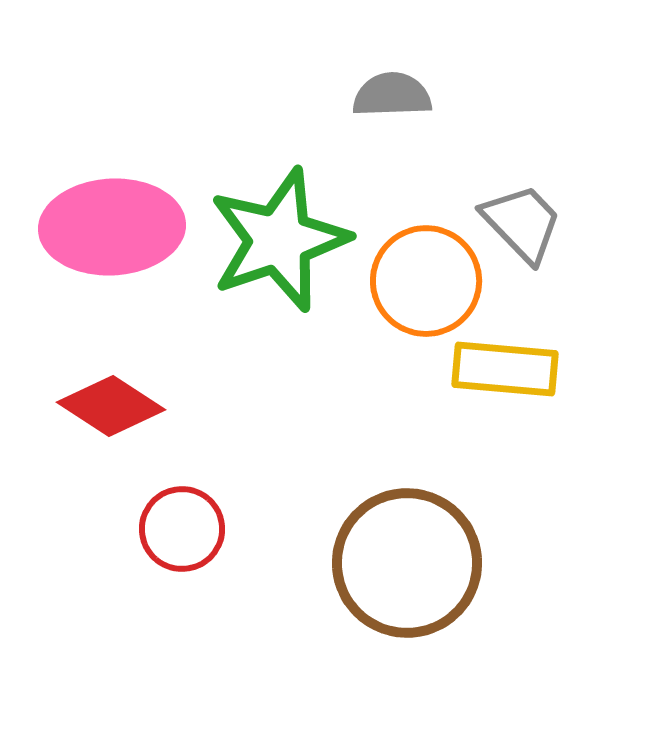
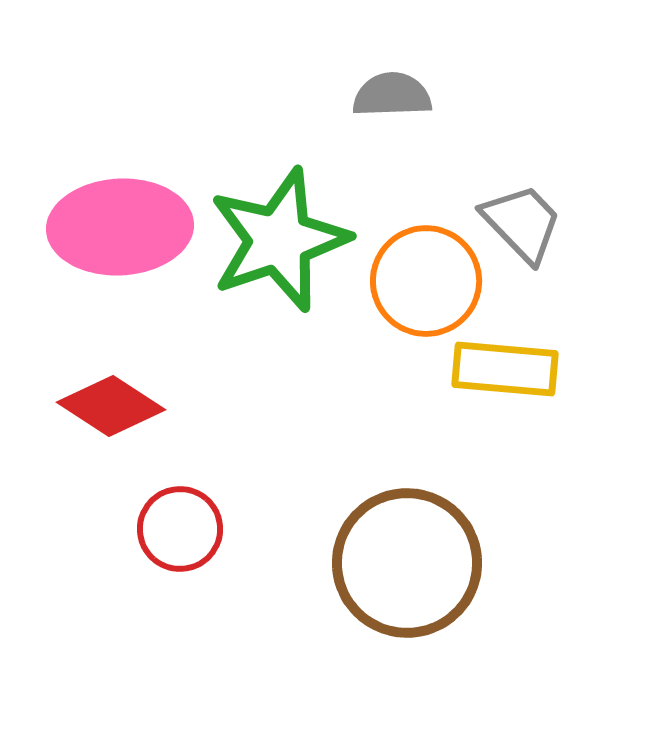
pink ellipse: moved 8 px right
red circle: moved 2 px left
